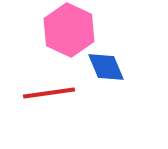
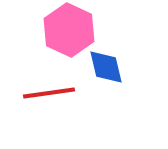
blue diamond: rotated 9 degrees clockwise
